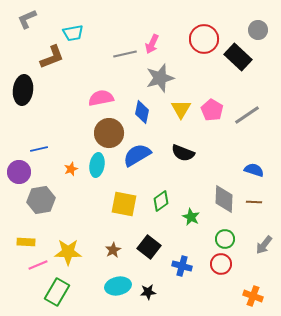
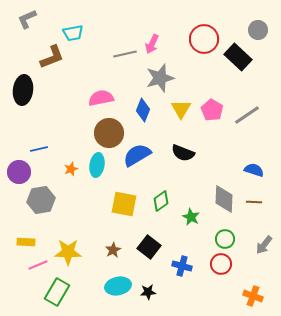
blue diamond at (142, 112): moved 1 px right, 2 px up; rotated 10 degrees clockwise
